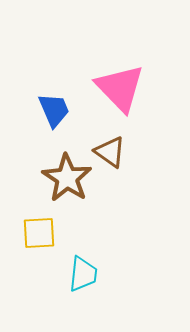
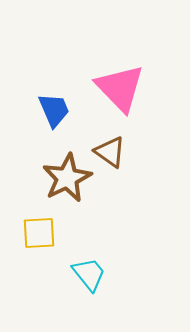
brown star: rotated 12 degrees clockwise
cyan trapezoid: moved 6 px right; rotated 45 degrees counterclockwise
